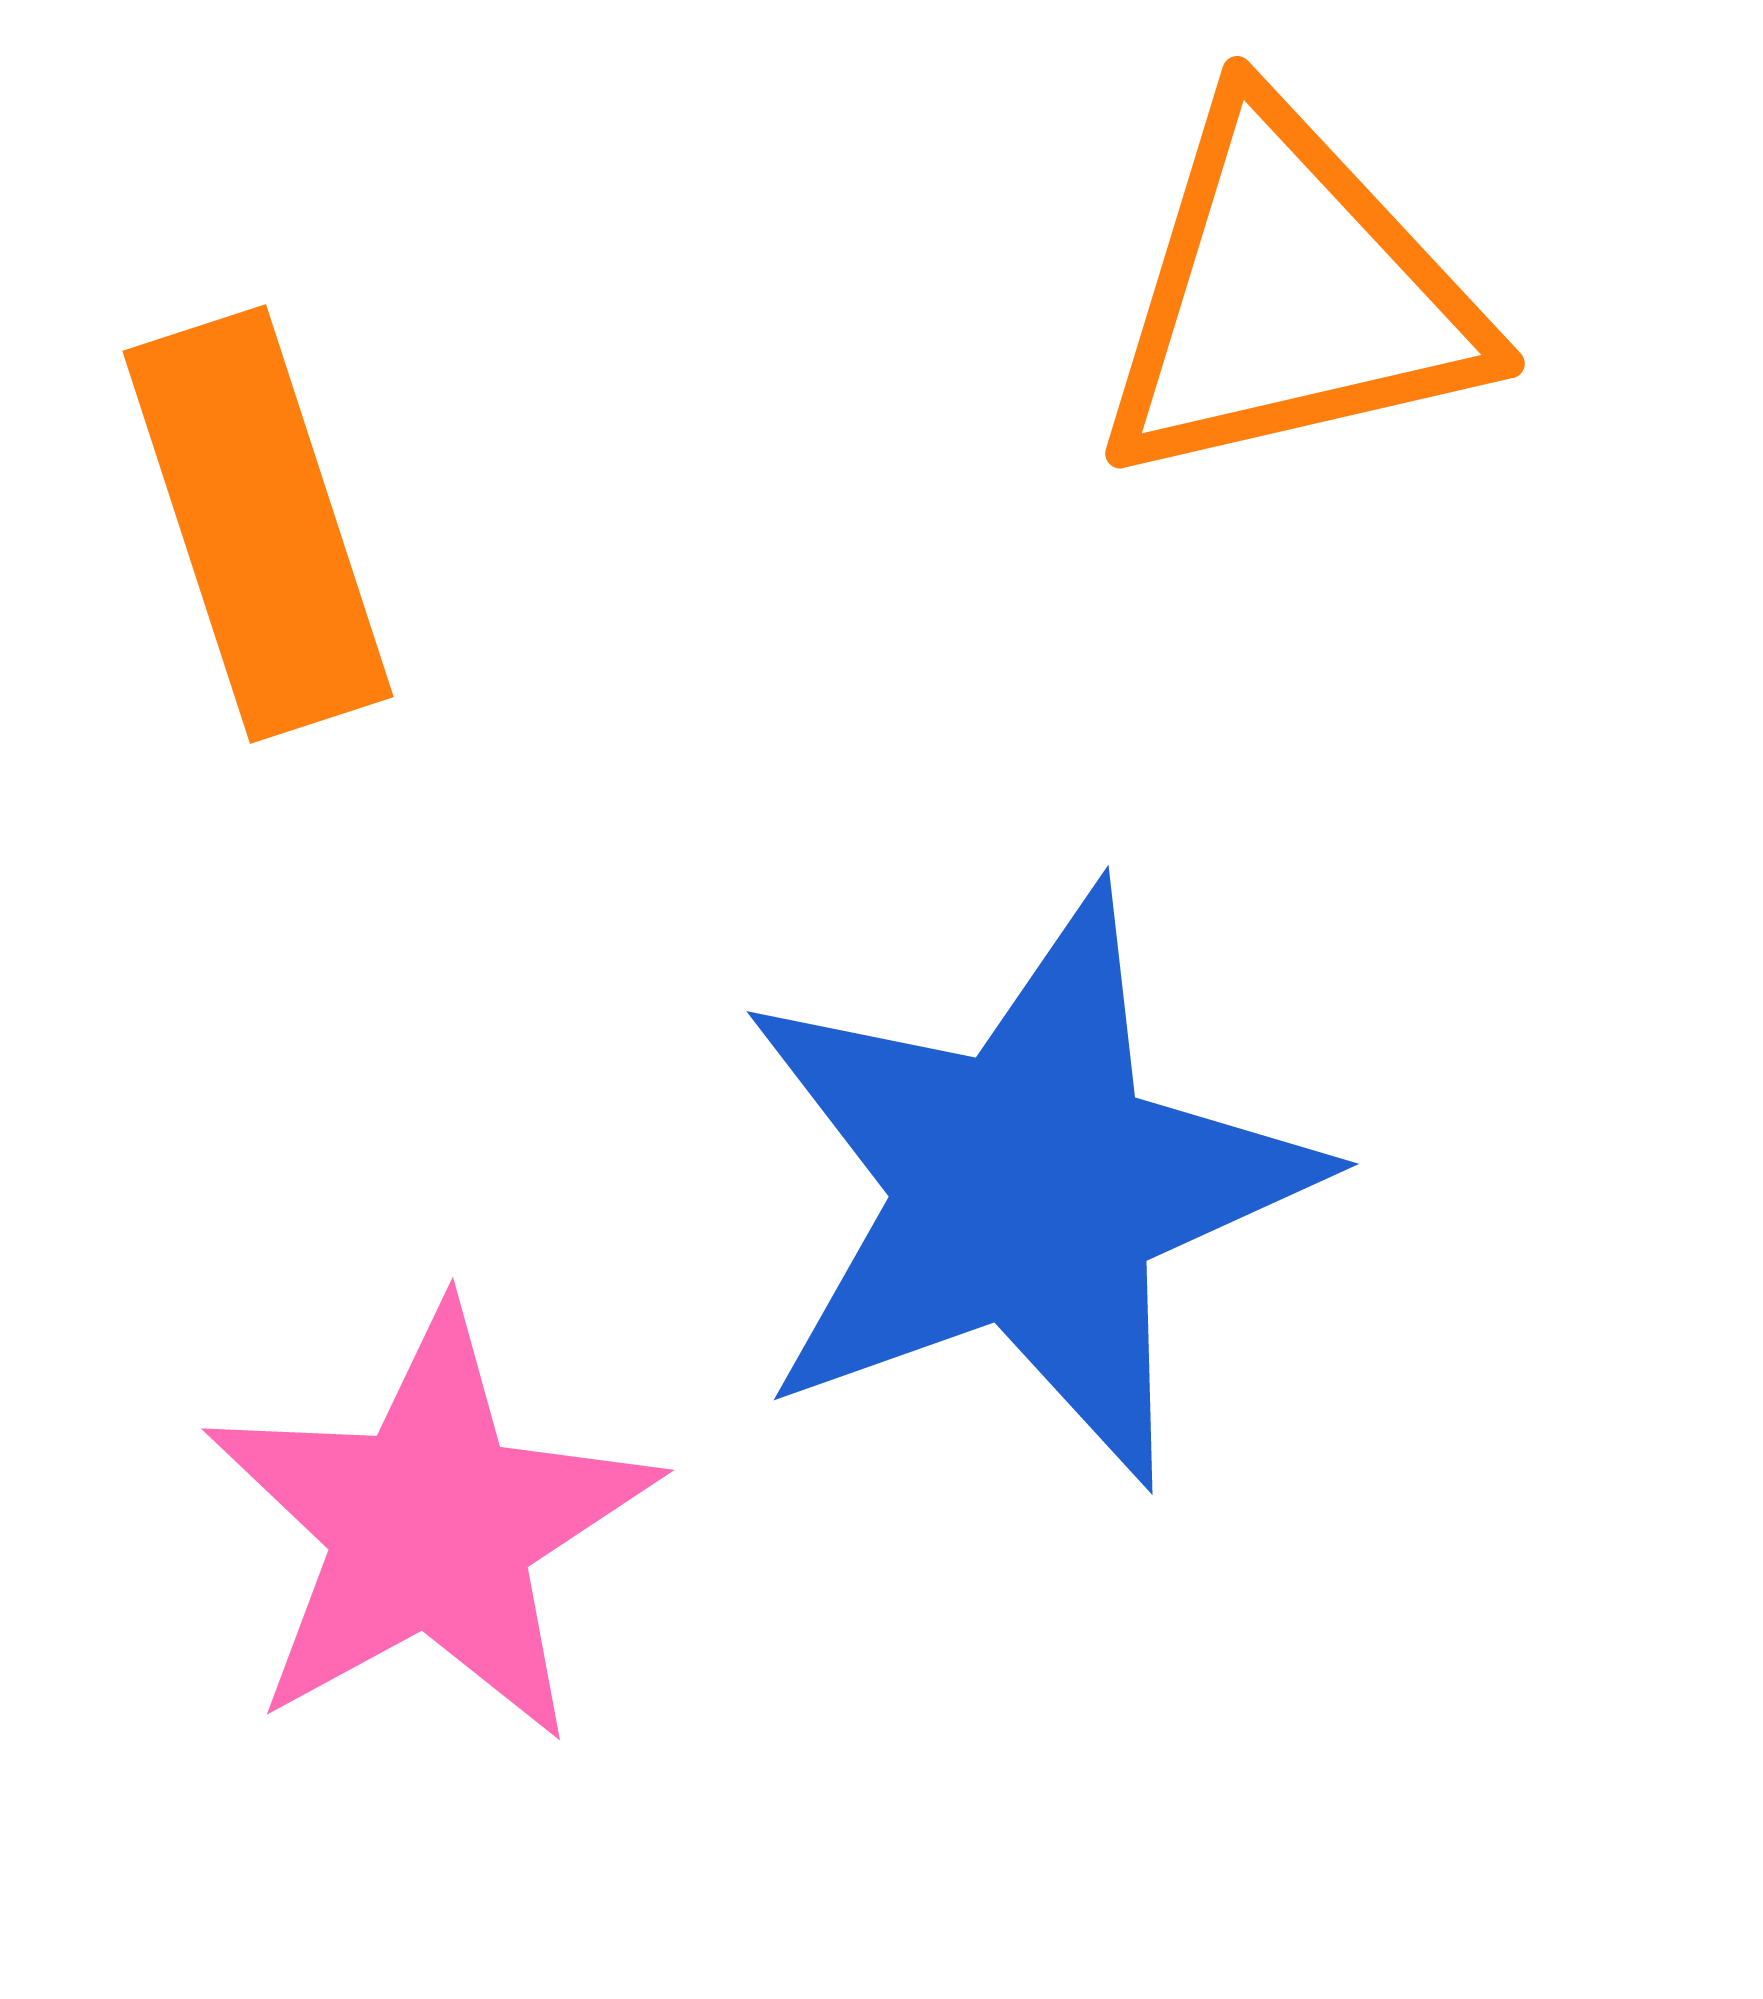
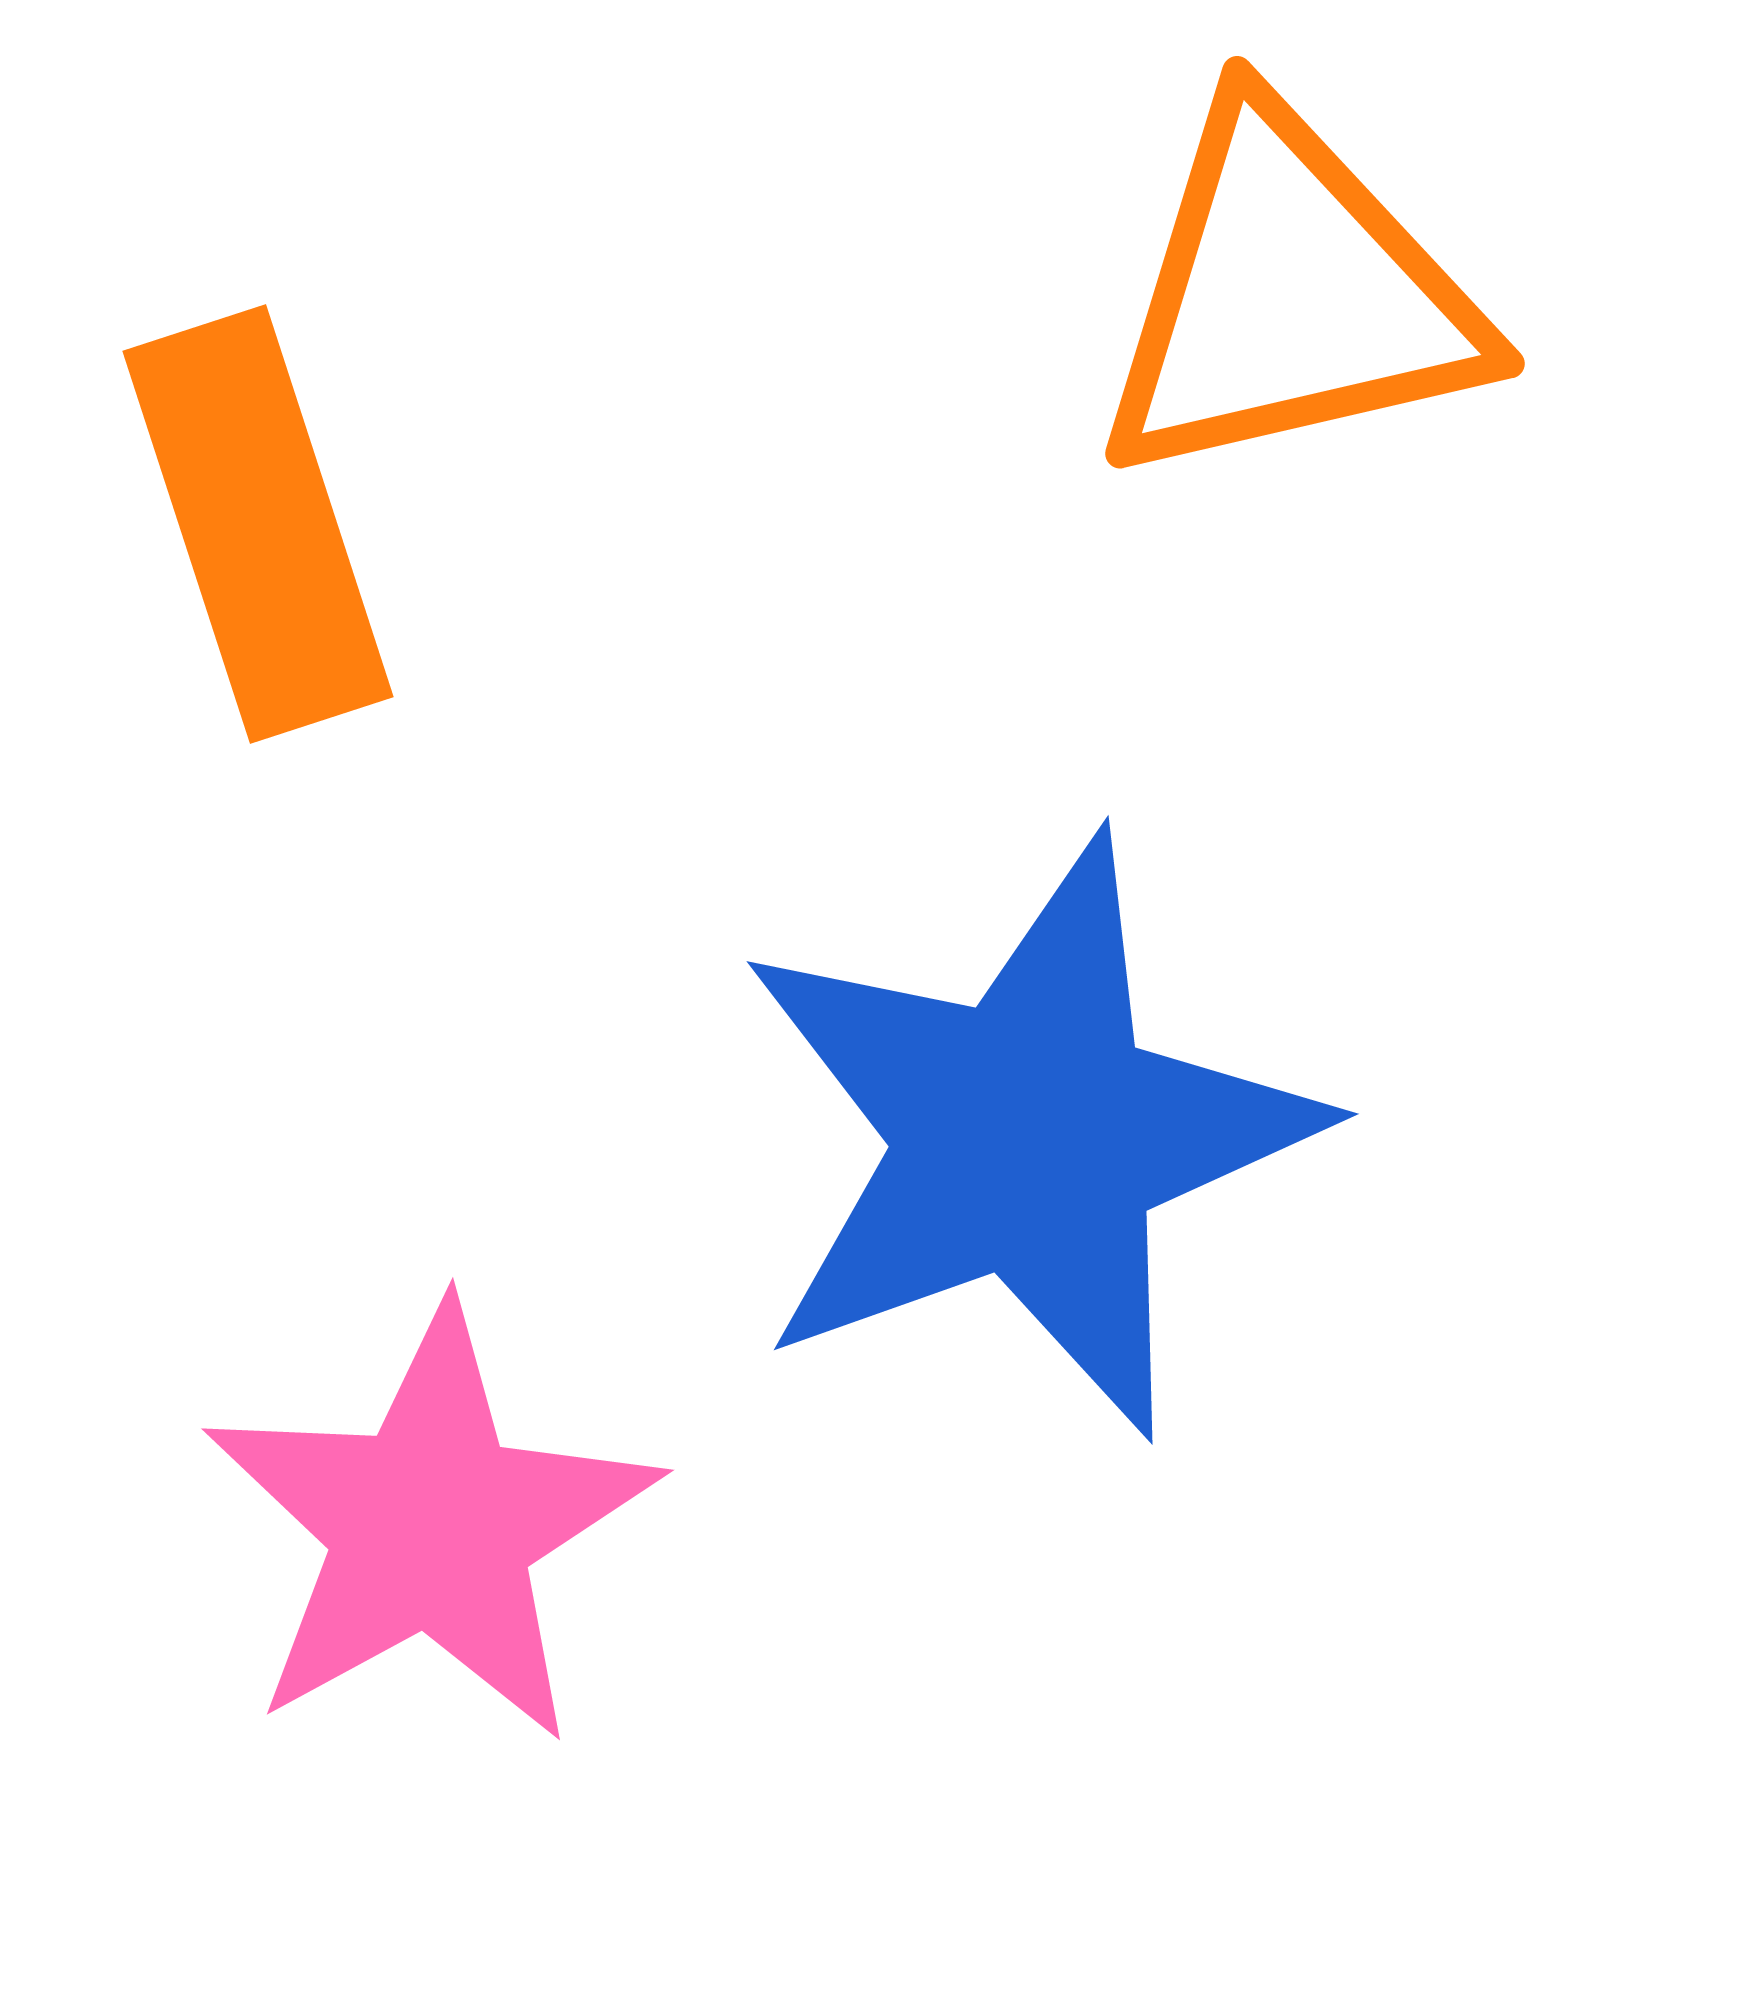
blue star: moved 50 px up
